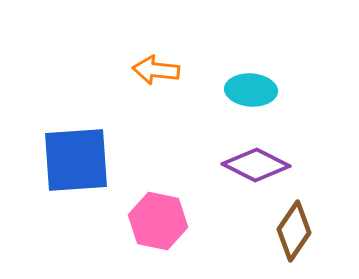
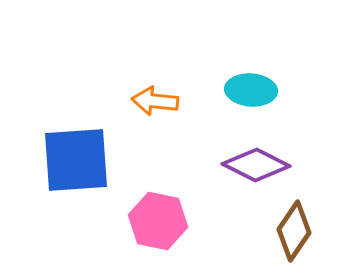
orange arrow: moved 1 px left, 31 px down
